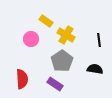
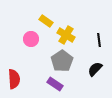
black semicircle: rotated 56 degrees counterclockwise
red semicircle: moved 8 px left
